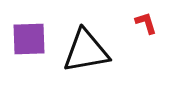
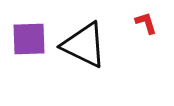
black triangle: moved 2 px left, 6 px up; rotated 36 degrees clockwise
